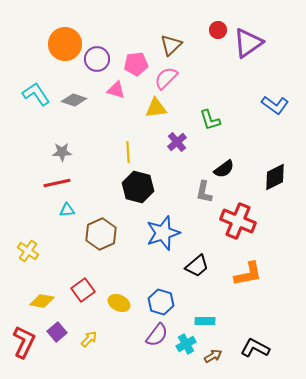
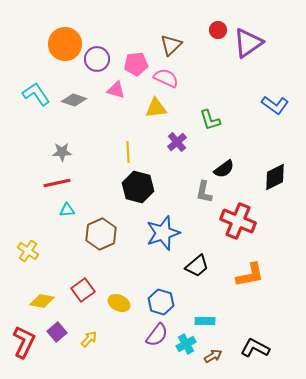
pink semicircle: rotated 70 degrees clockwise
orange L-shape: moved 2 px right, 1 px down
